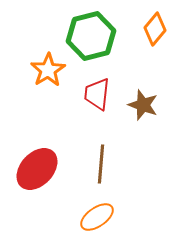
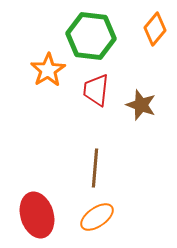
green hexagon: rotated 21 degrees clockwise
red trapezoid: moved 1 px left, 4 px up
brown star: moved 2 px left
brown line: moved 6 px left, 4 px down
red ellipse: moved 46 px down; rotated 60 degrees counterclockwise
